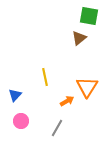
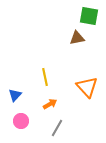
brown triangle: moved 2 px left; rotated 28 degrees clockwise
orange triangle: rotated 15 degrees counterclockwise
orange arrow: moved 17 px left, 3 px down
